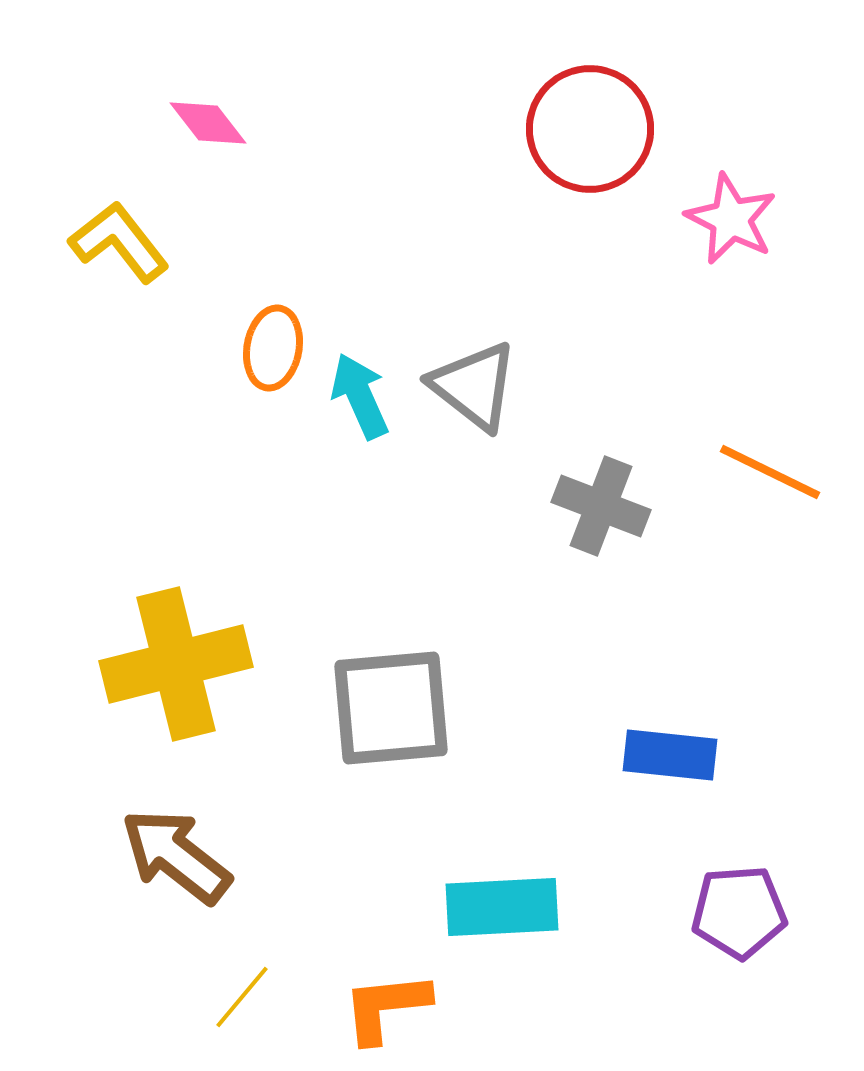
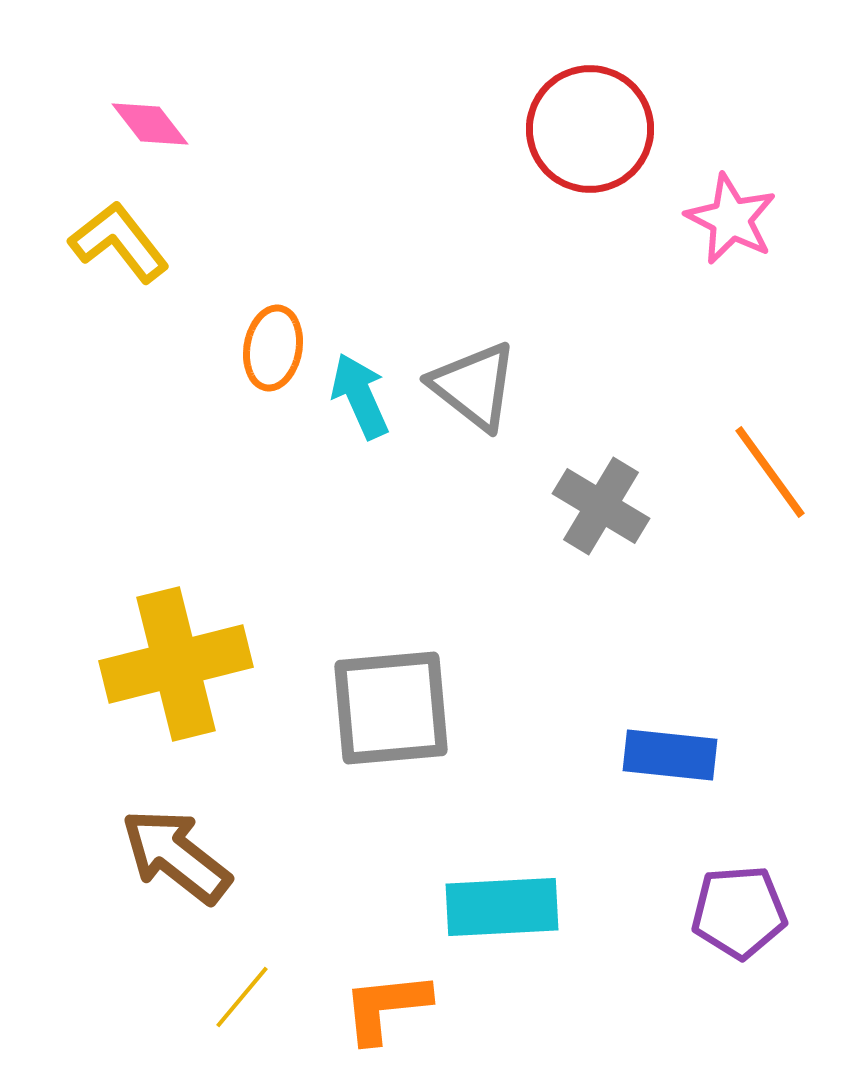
pink diamond: moved 58 px left, 1 px down
orange line: rotated 28 degrees clockwise
gray cross: rotated 10 degrees clockwise
